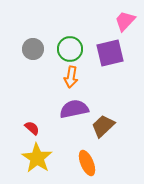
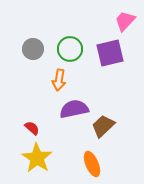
orange arrow: moved 12 px left, 3 px down
orange ellipse: moved 5 px right, 1 px down
